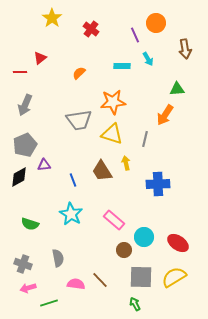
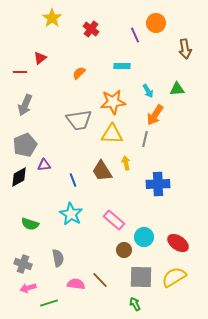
cyan arrow: moved 32 px down
orange arrow: moved 10 px left
yellow triangle: rotated 15 degrees counterclockwise
